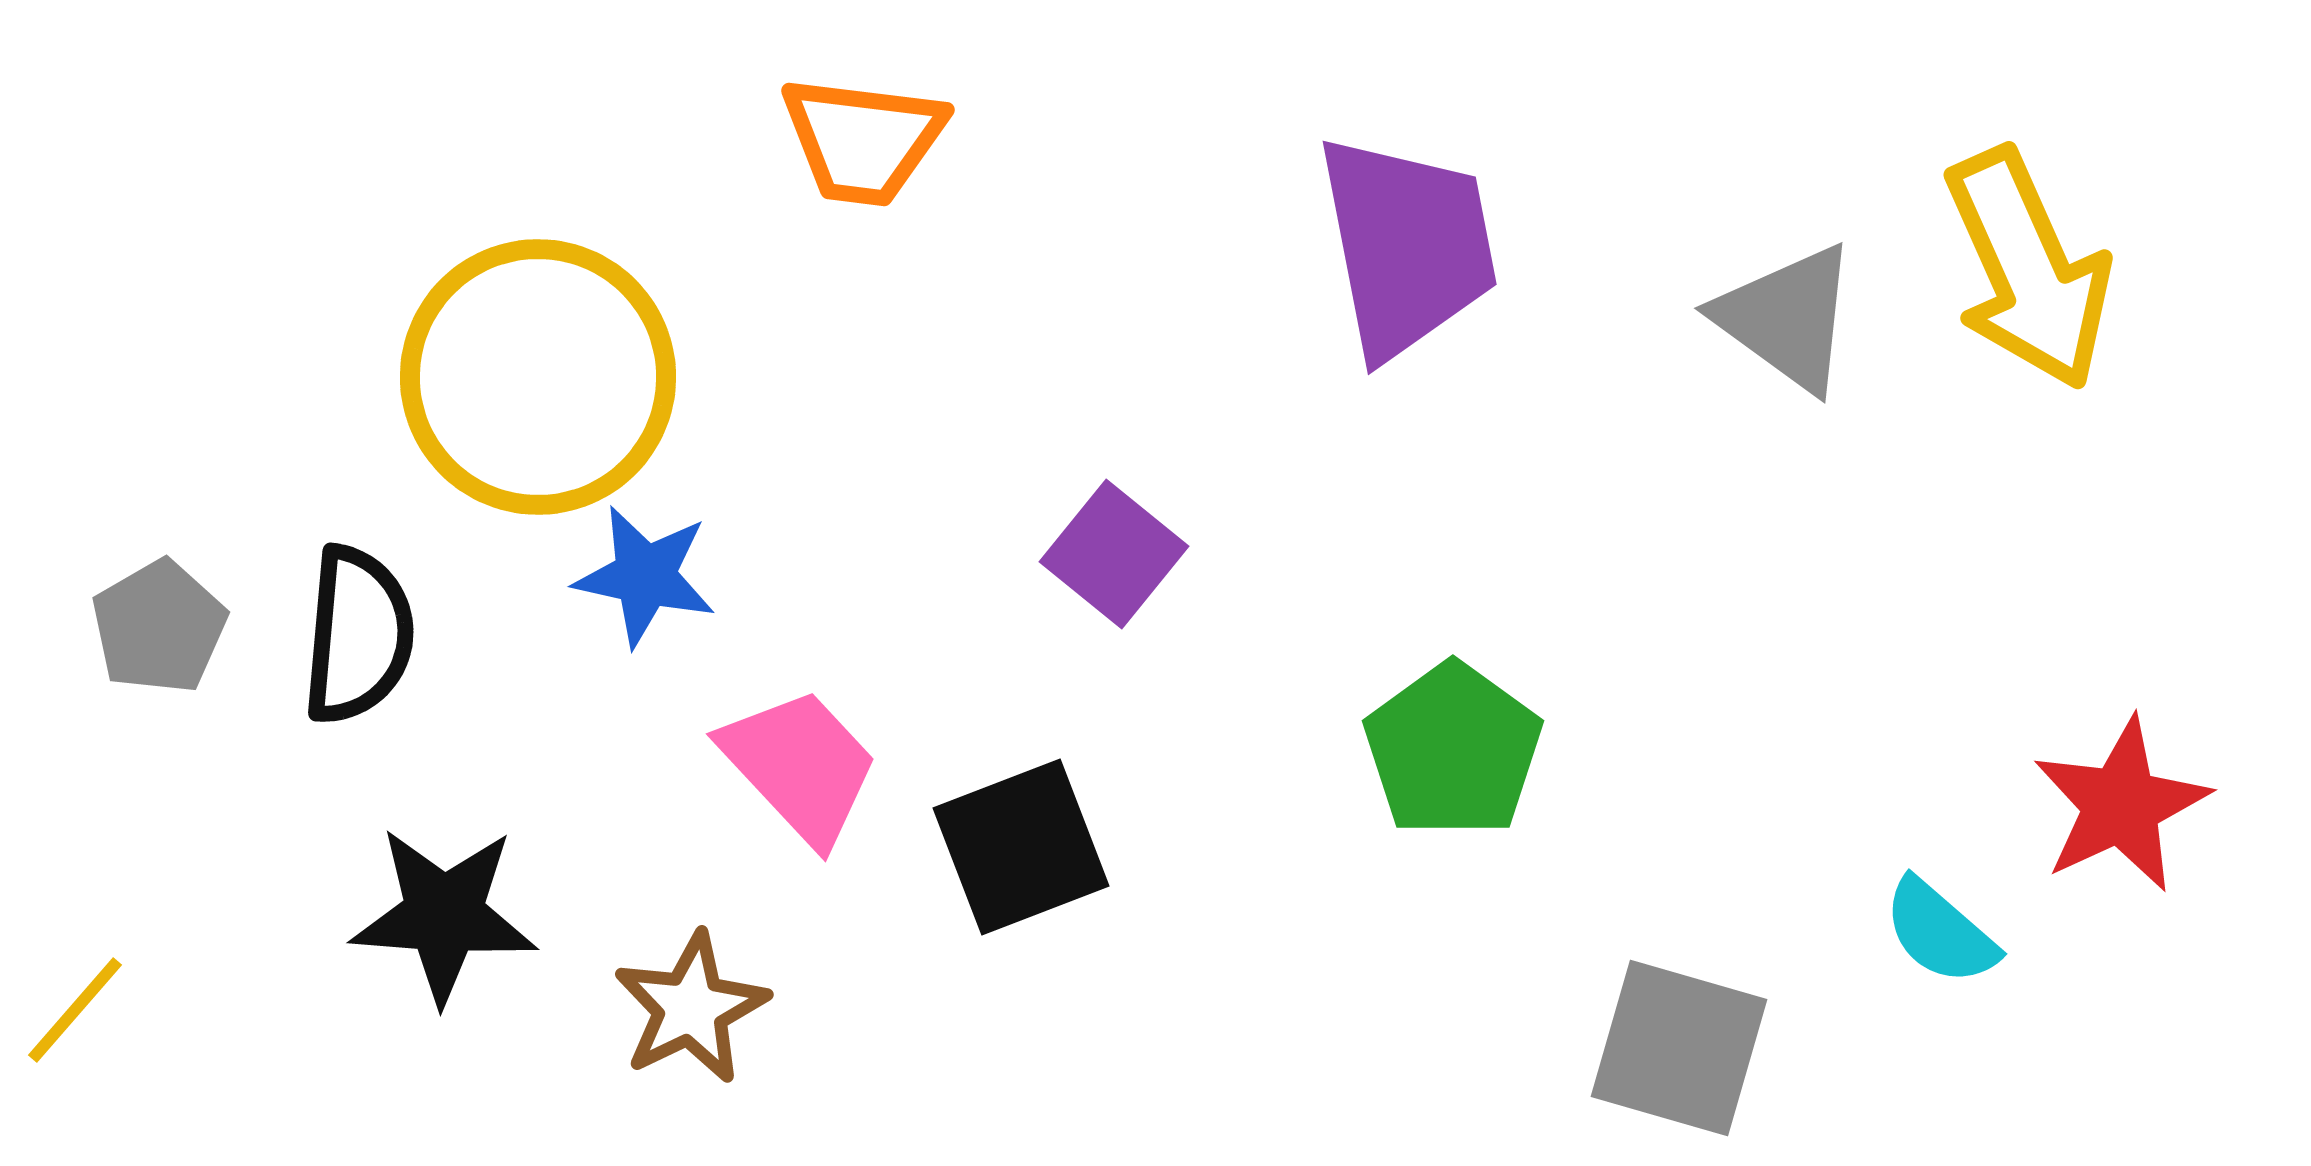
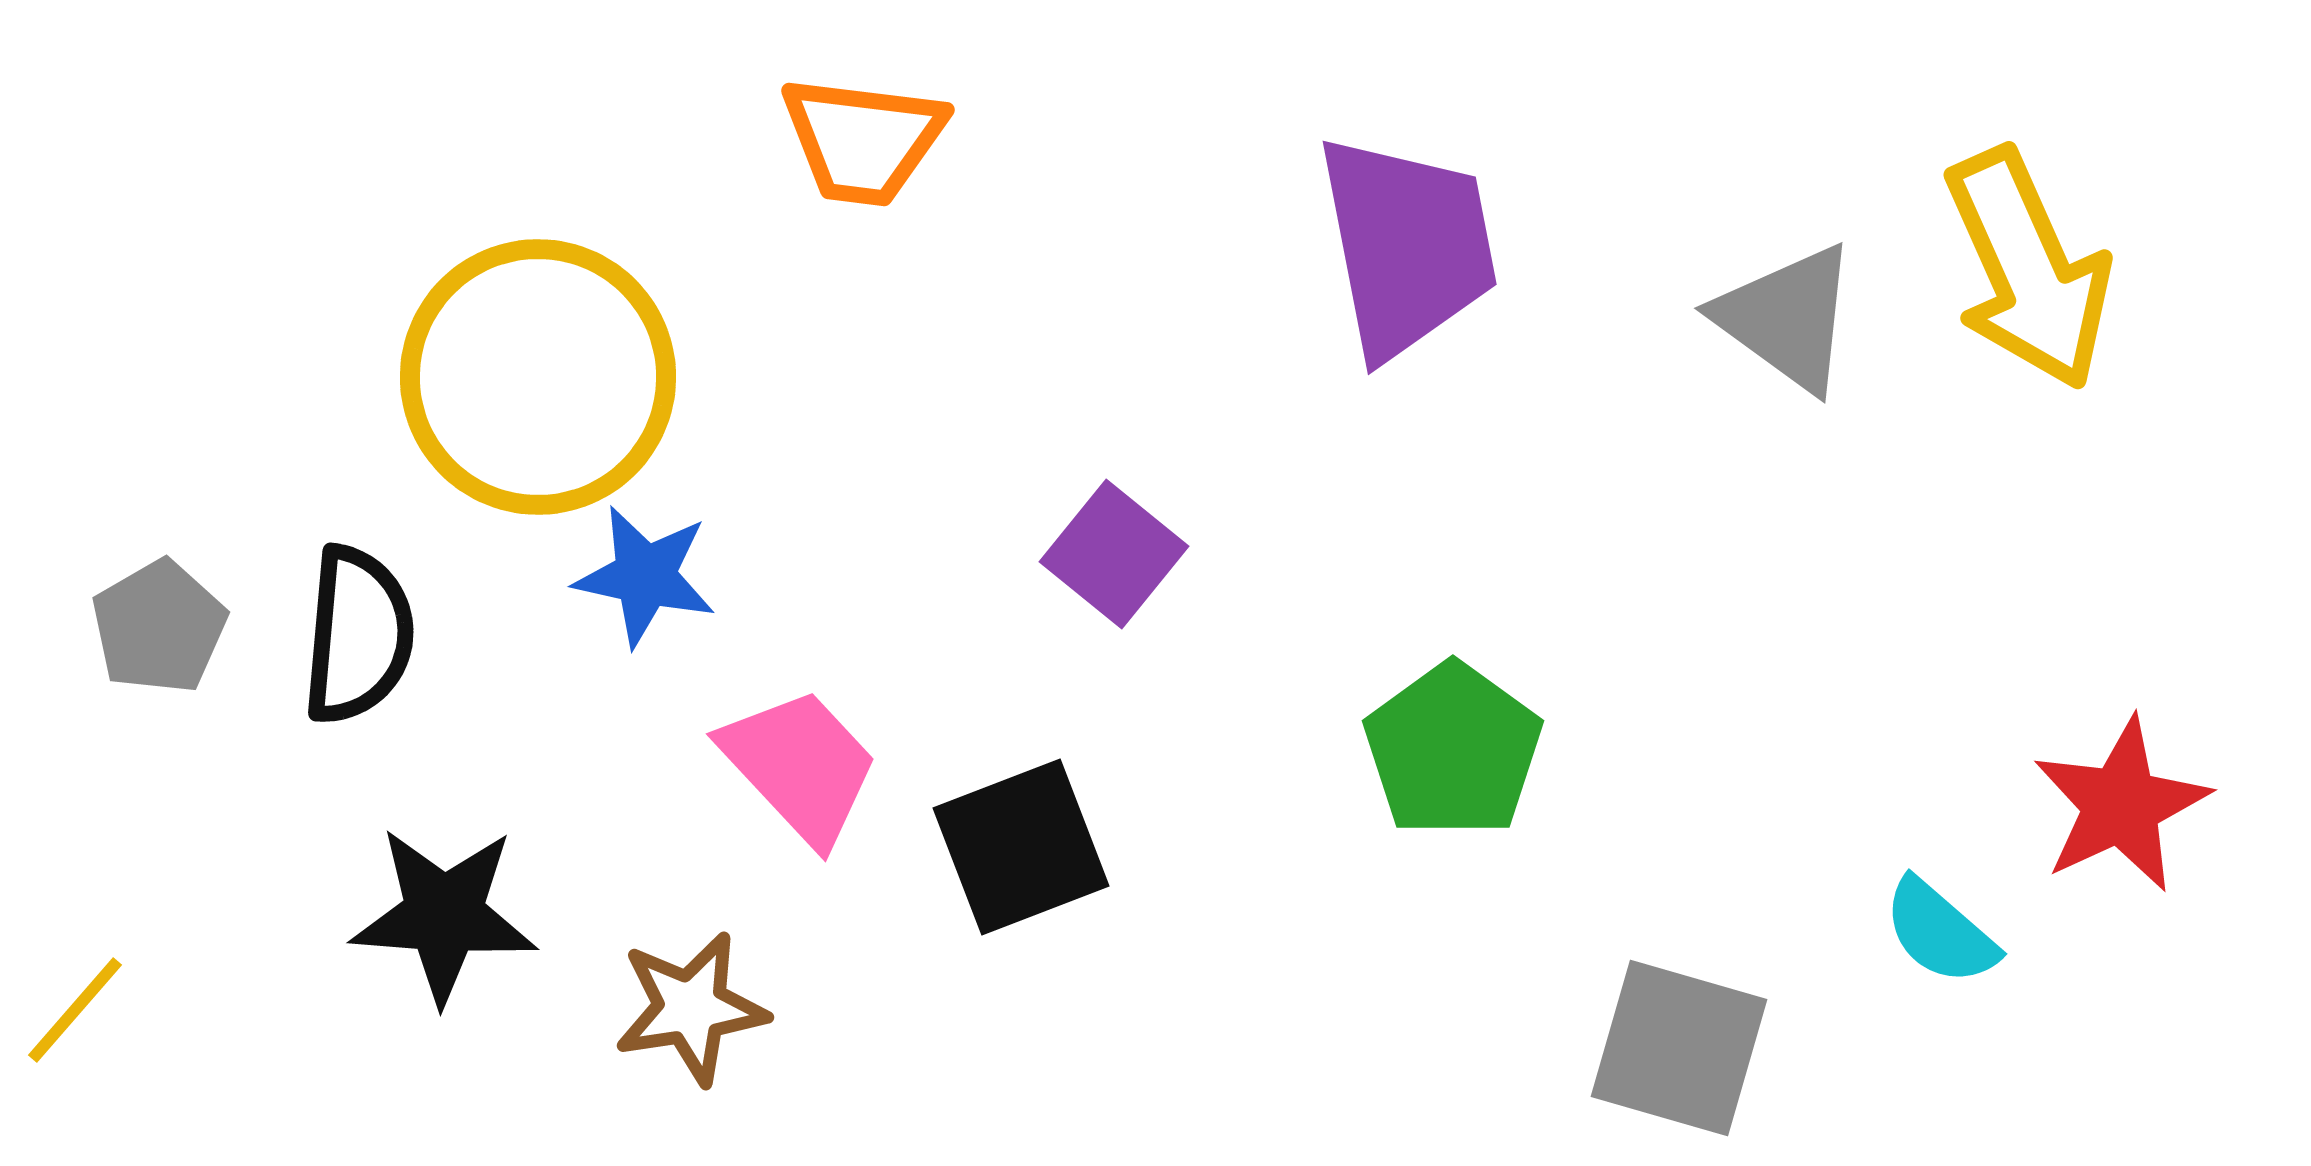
brown star: rotated 17 degrees clockwise
